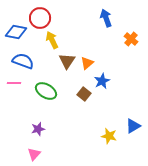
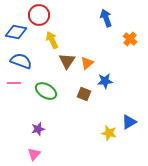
red circle: moved 1 px left, 3 px up
orange cross: moved 1 px left
blue semicircle: moved 2 px left
blue star: moved 3 px right; rotated 21 degrees clockwise
brown square: rotated 16 degrees counterclockwise
blue triangle: moved 4 px left, 4 px up
yellow star: moved 3 px up
